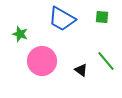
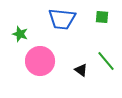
blue trapezoid: rotated 24 degrees counterclockwise
pink circle: moved 2 px left
